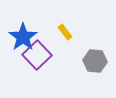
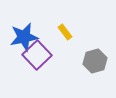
blue star: moved 1 px right; rotated 24 degrees clockwise
gray hexagon: rotated 20 degrees counterclockwise
